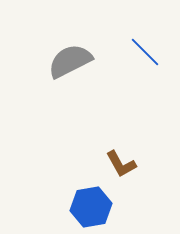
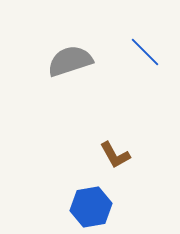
gray semicircle: rotated 9 degrees clockwise
brown L-shape: moved 6 px left, 9 px up
